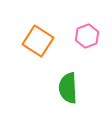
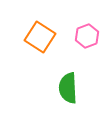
orange square: moved 2 px right, 4 px up
